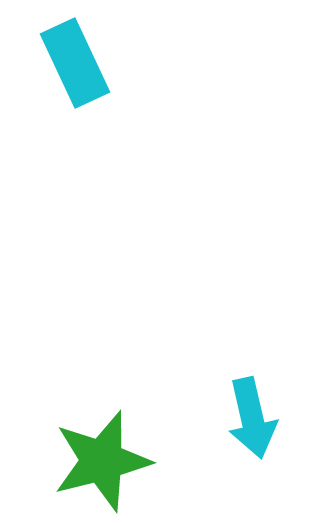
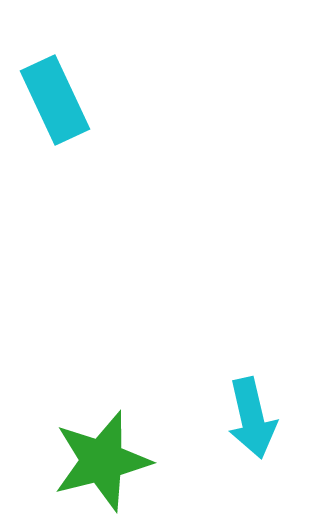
cyan rectangle: moved 20 px left, 37 px down
